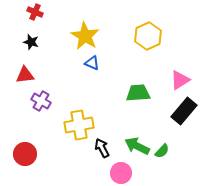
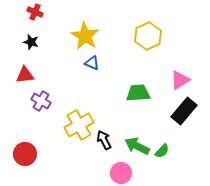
yellow cross: rotated 20 degrees counterclockwise
black arrow: moved 2 px right, 8 px up
